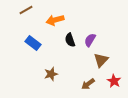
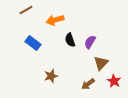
purple semicircle: moved 2 px down
brown triangle: moved 3 px down
brown star: moved 2 px down
